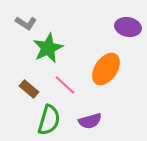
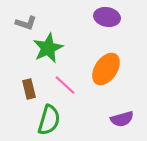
gray L-shape: rotated 15 degrees counterclockwise
purple ellipse: moved 21 px left, 10 px up
brown rectangle: rotated 36 degrees clockwise
purple semicircle: moved 32 px right, 2 px up
